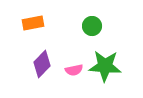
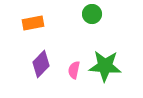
green circle: moved 12 px up
purple diamond: moved 1 px left
pink semicircle: rotated 114 degrees clockwise
